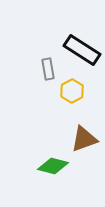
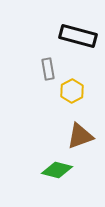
black rectangle: moved 4 px left, 14 px up; rotated 18 degrees counterclockwise
brown triangle: moved 4 px left, 3 px up
green diamond: moved 4 px right, 4 px down
